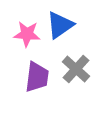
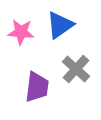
pink star: moved 6 px left, 2 px up
purple trapezoid: moved 10 px down
